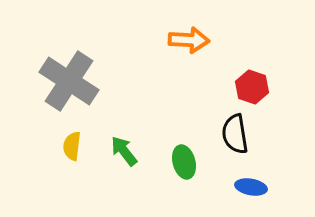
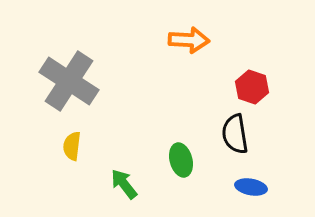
green arrow: moved 33 px down
green ellipse: moved 3 px left, 2 px up
